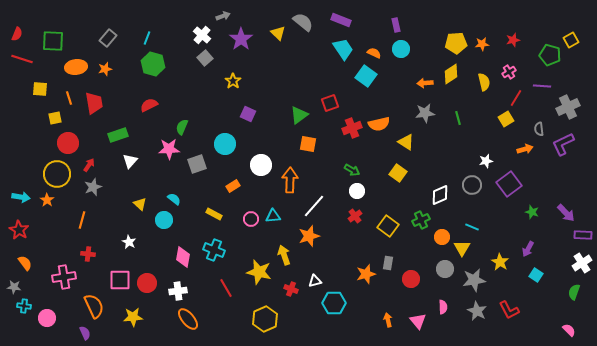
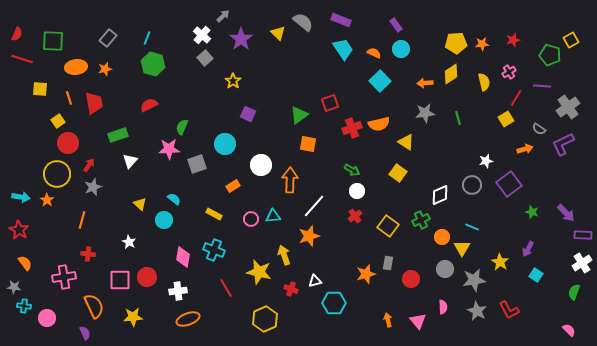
gray arrow at (223, 16): rotated 24 degrees counterclockwise
purple rectangle at (396, 25): rotated 24 degrees counterclockwise
cyan square at (366, 76): moved 14 px right, 5 px down; rotated 10 degrees clockwise
gray cross at (568, 107): rotated 10 degrees counterclockwise
yellow square at (55, 118): moved 3 px right, 3 px down; rotated 24 degrees counterclockwise
gray semicircle at (539, 129): rotated 48 degrees counterclockwise
red circle at (147, 283): moved 6 px up
orange ellipse at (188, 319): rotated 70 degrees counterclockwise
